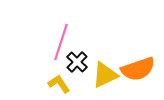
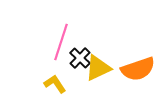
black cross: moved 3 px right, 4 px up
yellow triangle: moved 7 px left, 7 px up
yellow L-shape: moved 4 px left
